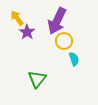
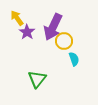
purple arrow: moved 4 px left, 6 px down
